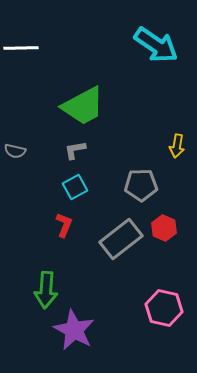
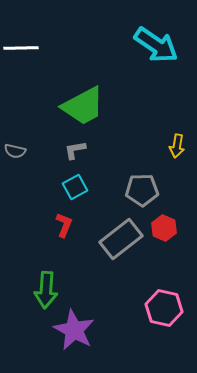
gray pentagon: moved 1 px right, 5 px down
